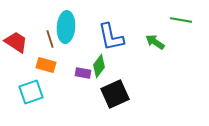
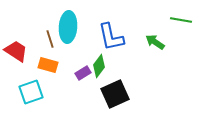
cyan ellipse: moved 2 px right
red trapezoid: moved 9 px down
orange rectangle: moved 2 px right
purple rectangle: rotated 42 degrees counterclockwise
